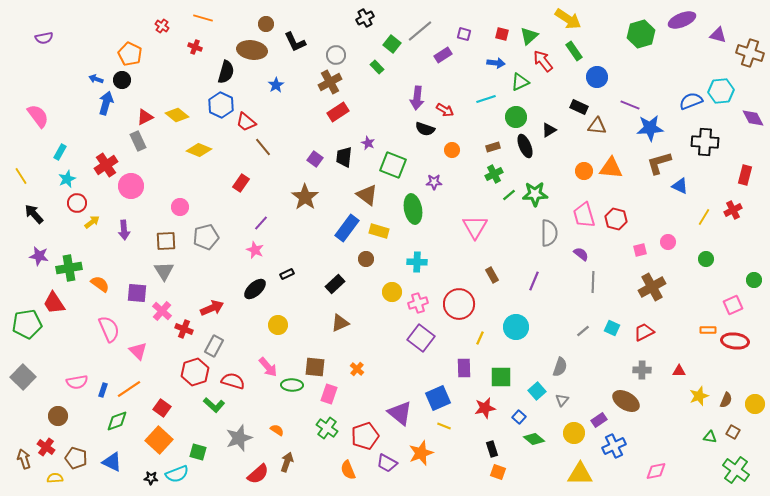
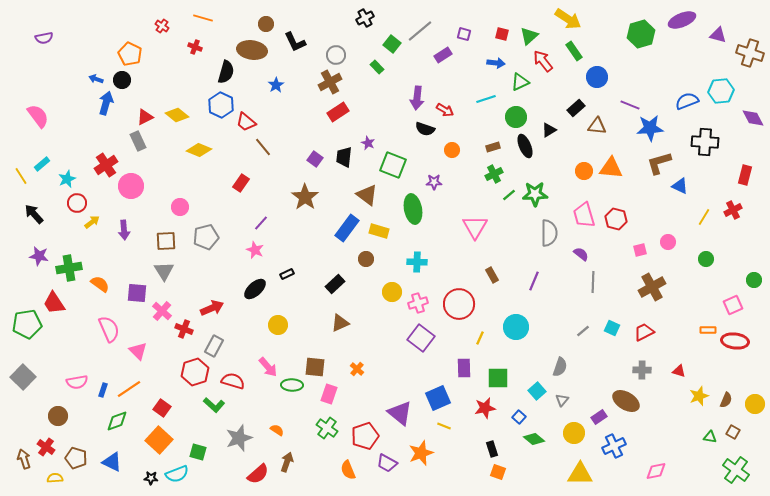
blue semicircle at (691, 101): moved 4 px left
black rectangle at (579, 107): moved 3 px left, 1 px down; rotated 66 degrees counterclockwise
cyan rectangle at (60, 152): moved 18 px left, 12 px down; rotated 21 degrees clockwise
red triangle at (679, 371): rotated 16 degrees clockwise
green square at (501, 377): moved 3 px left, 1 px down
purple rectangle at (599, 420): moved 3 px up
